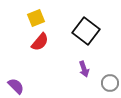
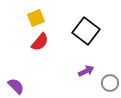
purple arrow: moved 2 px right, 2 px down; rotated 98 degrees counterclockwise
